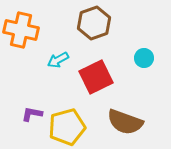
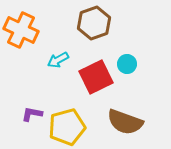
orange cross: rotated 12 degrees clockwise
cyan circle: moved 17 px left, 6 px down
